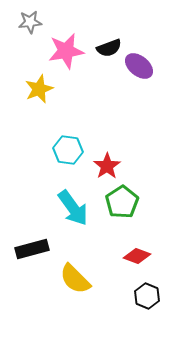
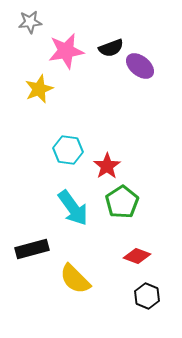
black semicircle: moved 2 px right
purple ellipse: moved 1 px right
